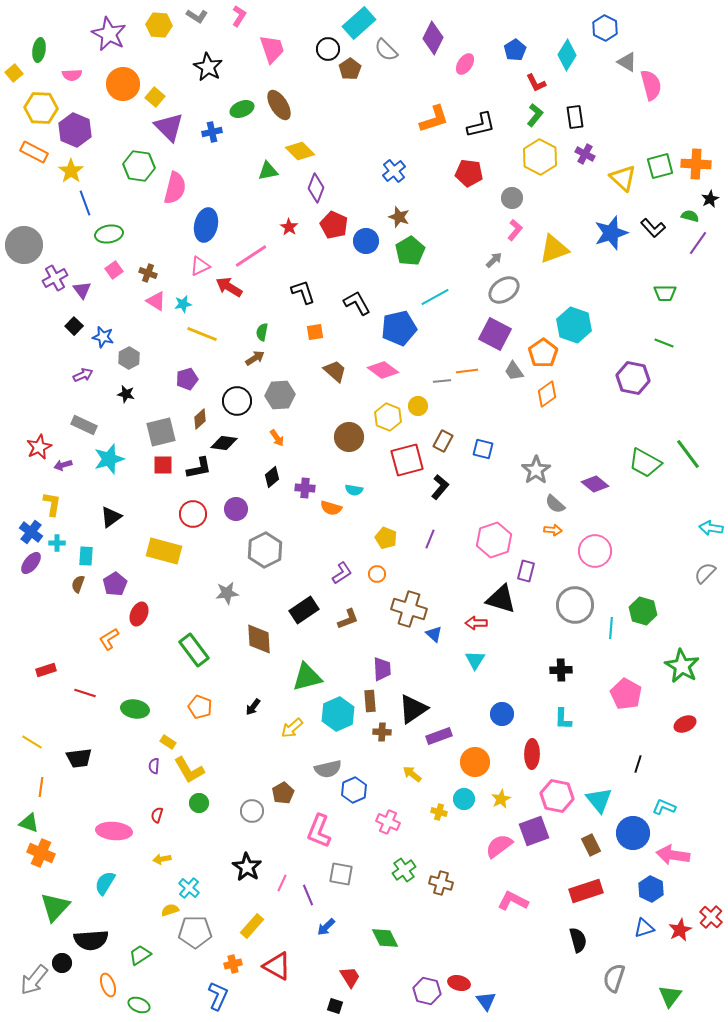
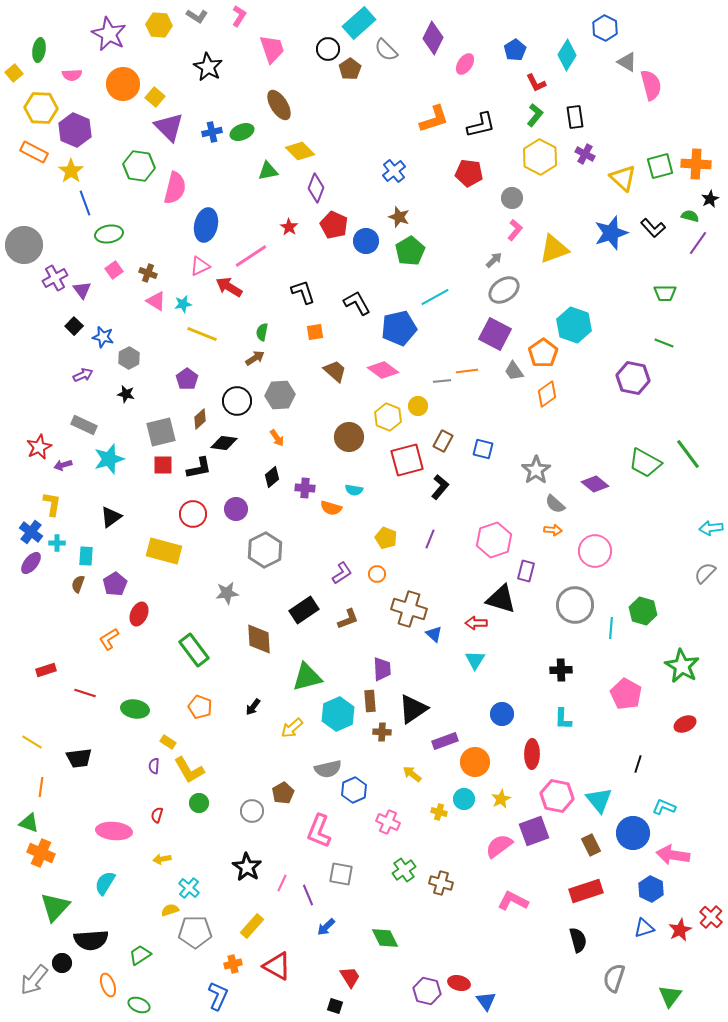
green ellipse at (242, 109): moved 23 px down
purple pentagon at (187, 379): rotated 20 degrees counterclockwise
cyan arrow at (711, 528): rotated 15 degrees counterclockwise
purple rectangle at (439, 736): moved 6 px right, 5 px down
